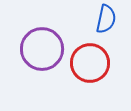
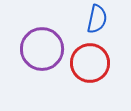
blue semicircle: moved 9 px left
